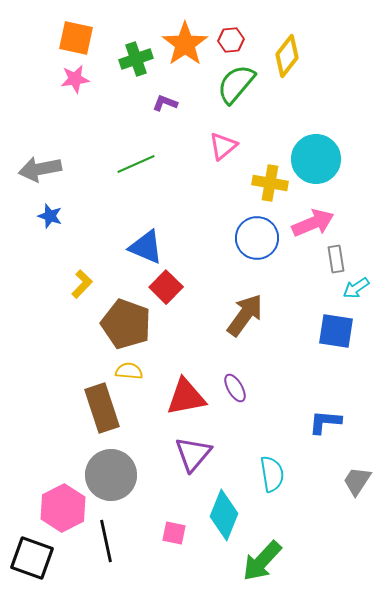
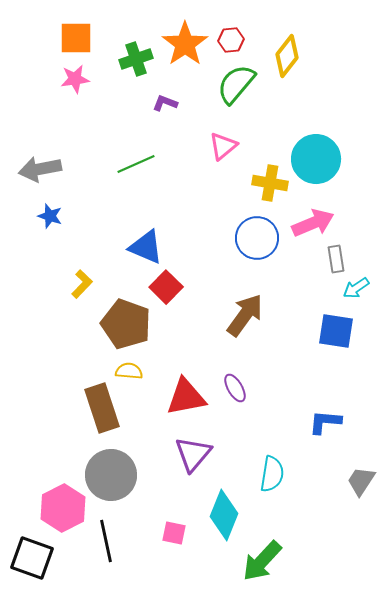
orange square: rotated 12 degrees counterclockwise
cyan semicircle: rotated 18 degrees clockwise
gray trapezoid: moved 4 px right
